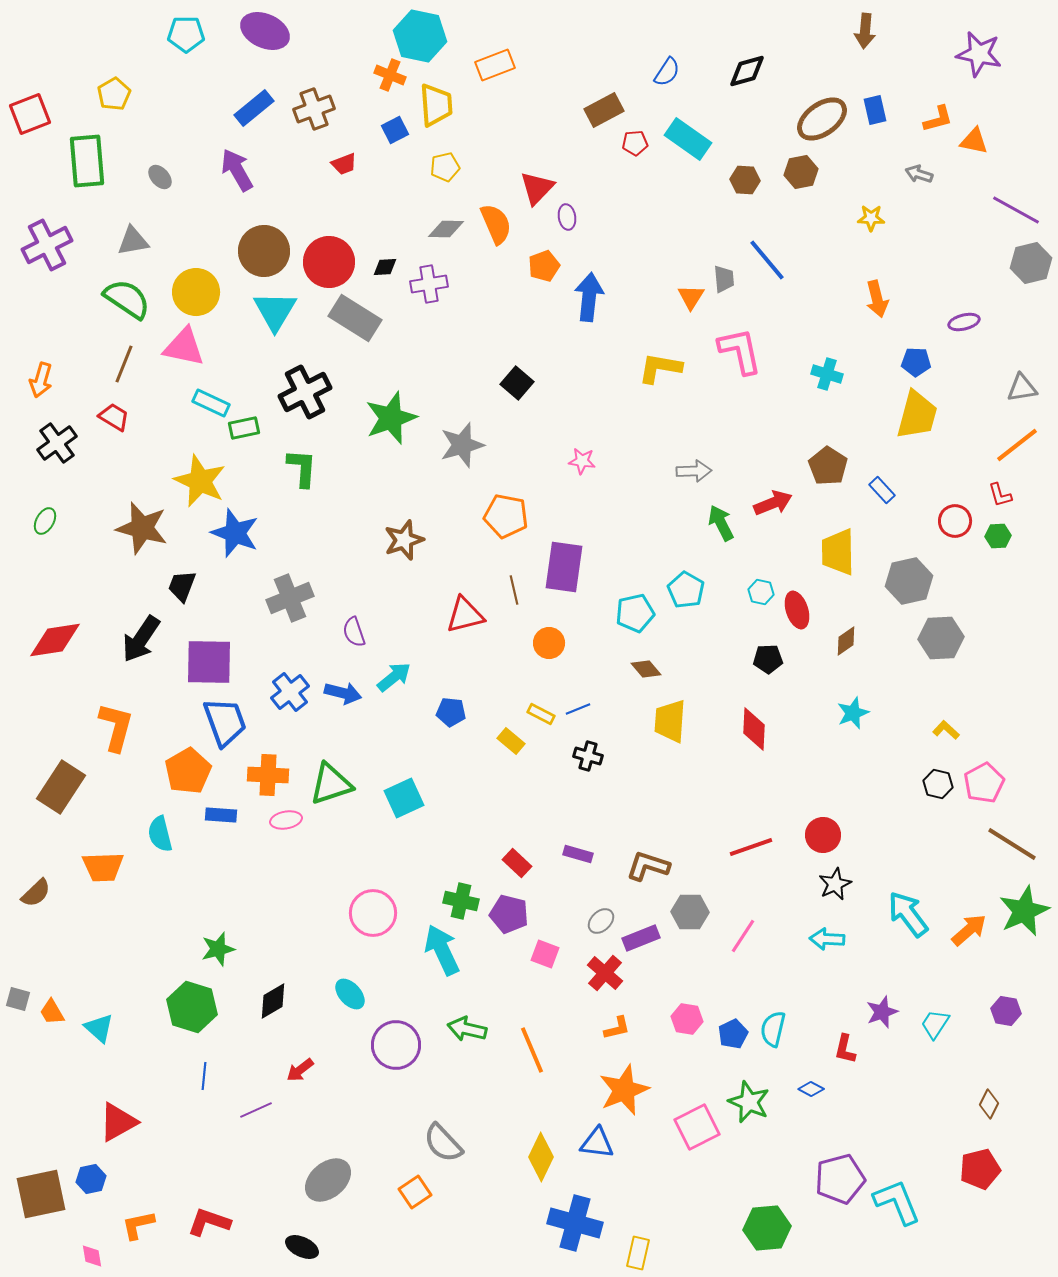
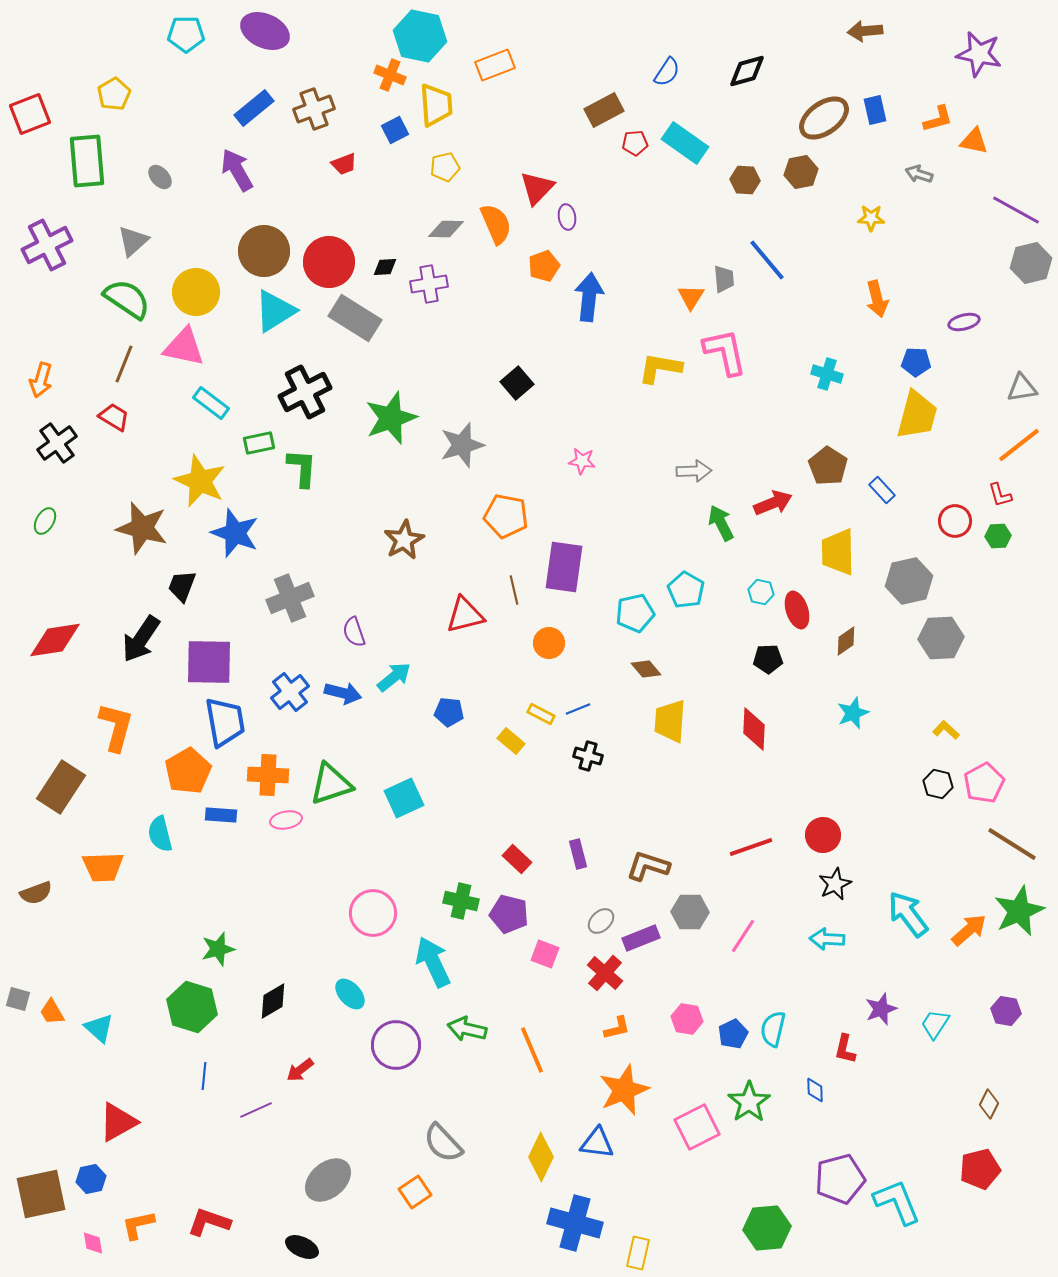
brown arrow at (865, 31): rotated 80 degrees clockwise
brown ellipse at (822, 119): moved 2 px right, 1 px up
cyan rectangle at (688, 139): moved 3 px left, 4 px down
gray triangle at (133, 241): rotated 32 degrees counterclockwise
cyan triangle at (275, 311): rotated 27 degrees clockwise
pink L-shape at (740, 351): moved 15 px left, 1 px down
black square at (517, 383): rotated 8 degrees clockwise
cyan rectangle at (211, 403): rotated 12 degrees clockwise
green rectangle at (244, 428): moved 15 px right, 15 px down
orange line at (1017, 445): moved 2 px right
brown star at (404, 540): rotated 9 degrees counterclockwise
blue pentagon at (451, 712): moved 2 px left
blue trapezoid at (225, 722): rotated 10 degrees clockwise
purple rectangle at (578, 854): rotated 60 degrees clockwise
red rectangle at (517, 863): moved 4 px up
brown semicircle at (36, 893): rotated 24 degrees clockwise
green star at (1024, 911): moved 5 px left
cyan arrow at (442, 950): moved 9 px left, 12 px down
purple star at (882, 1012): moved 1 px left, 3 px up
blue diamond at (811, 1089): moved 4 px right, 1 px down; rotated 60 degrees clockwise
green star at (749, 1102): rotated 15 degrees clockwise
pink diamond at (92, 1256): moved 1 px right, 13 px up
